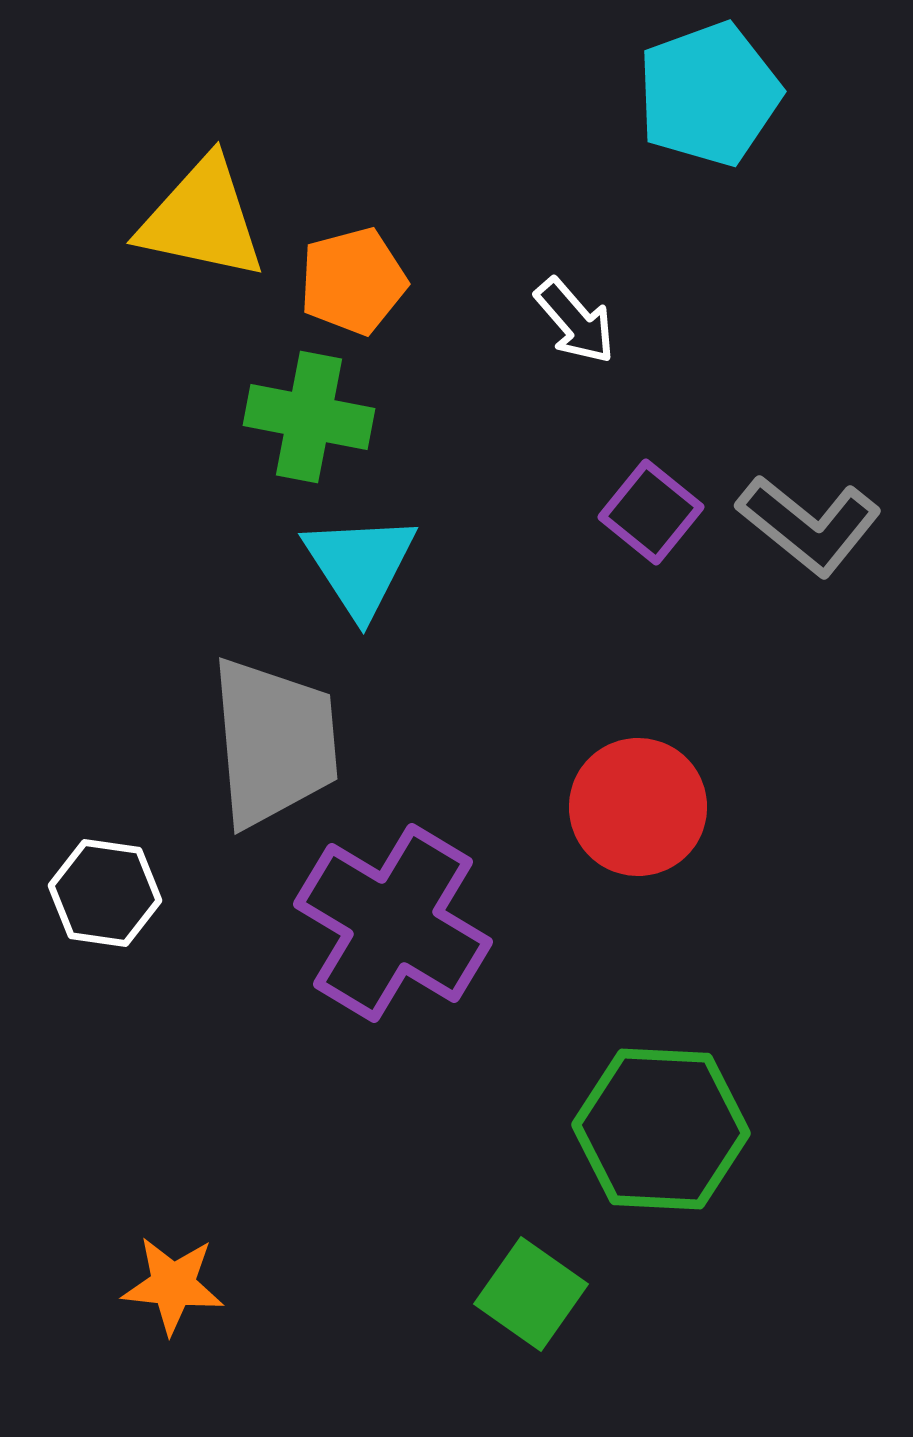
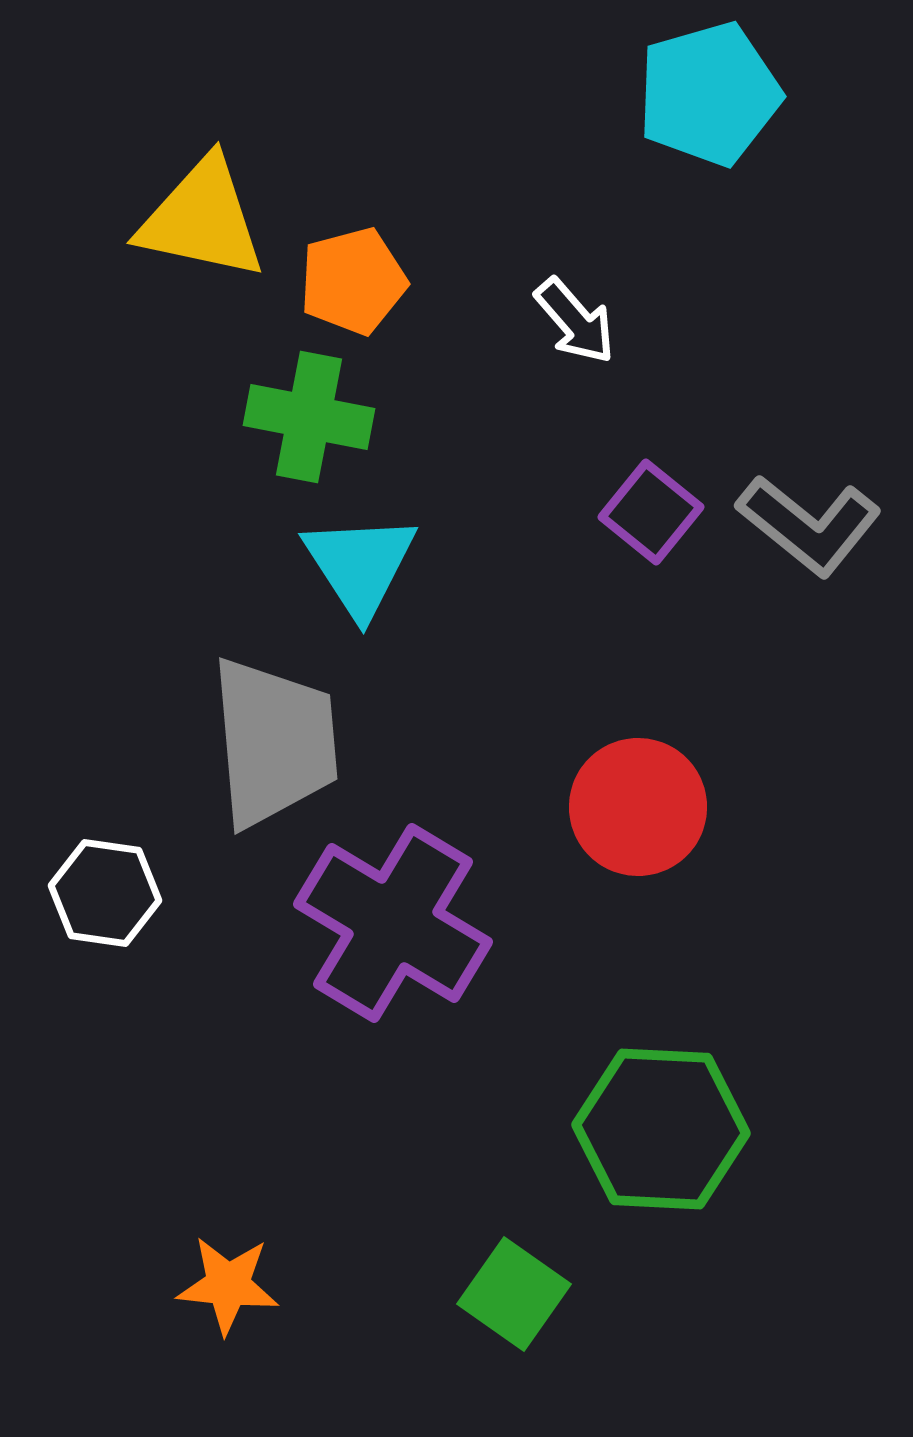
cyan pentagon: rotated 4 degrees clockwise
orange star: moved 55 px right
green square: moved 17 px left
